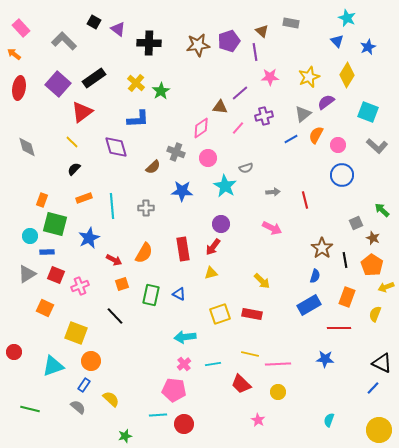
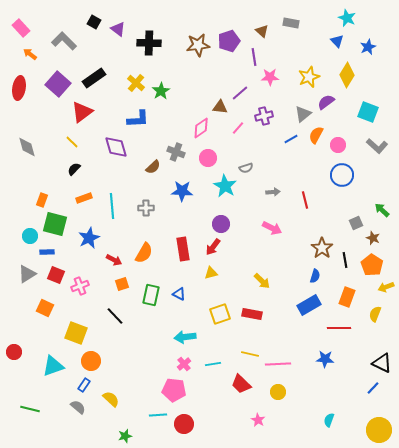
purple line at (255, 52): moved 1 px left, 5 px down
orange arrow at (14, 54): moved 16 px right
